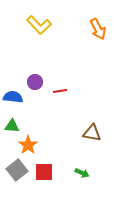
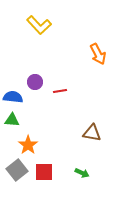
orange arrow: moved 25 px down
green triangle: moved 6 px up
